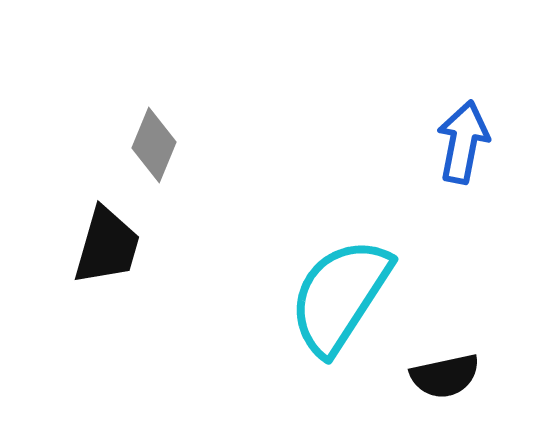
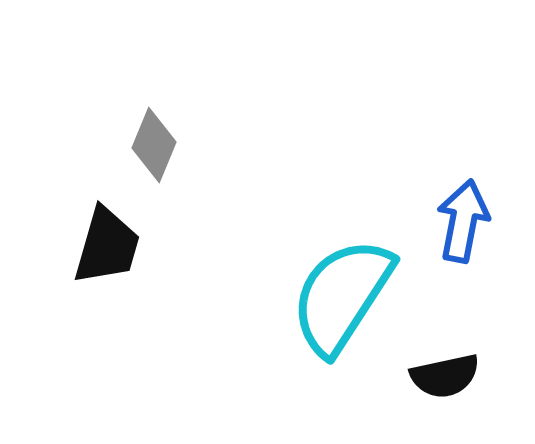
blue arrow: moved 79 px down
cyan semicircle: moved 2 px right
